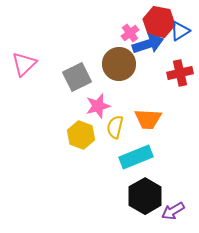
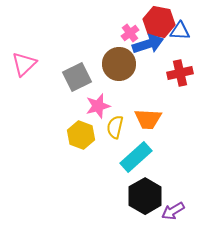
blue triangle: rotated 35 degrees clockwise
cyan rectangle: rotated 20 degrees counterclockwise
